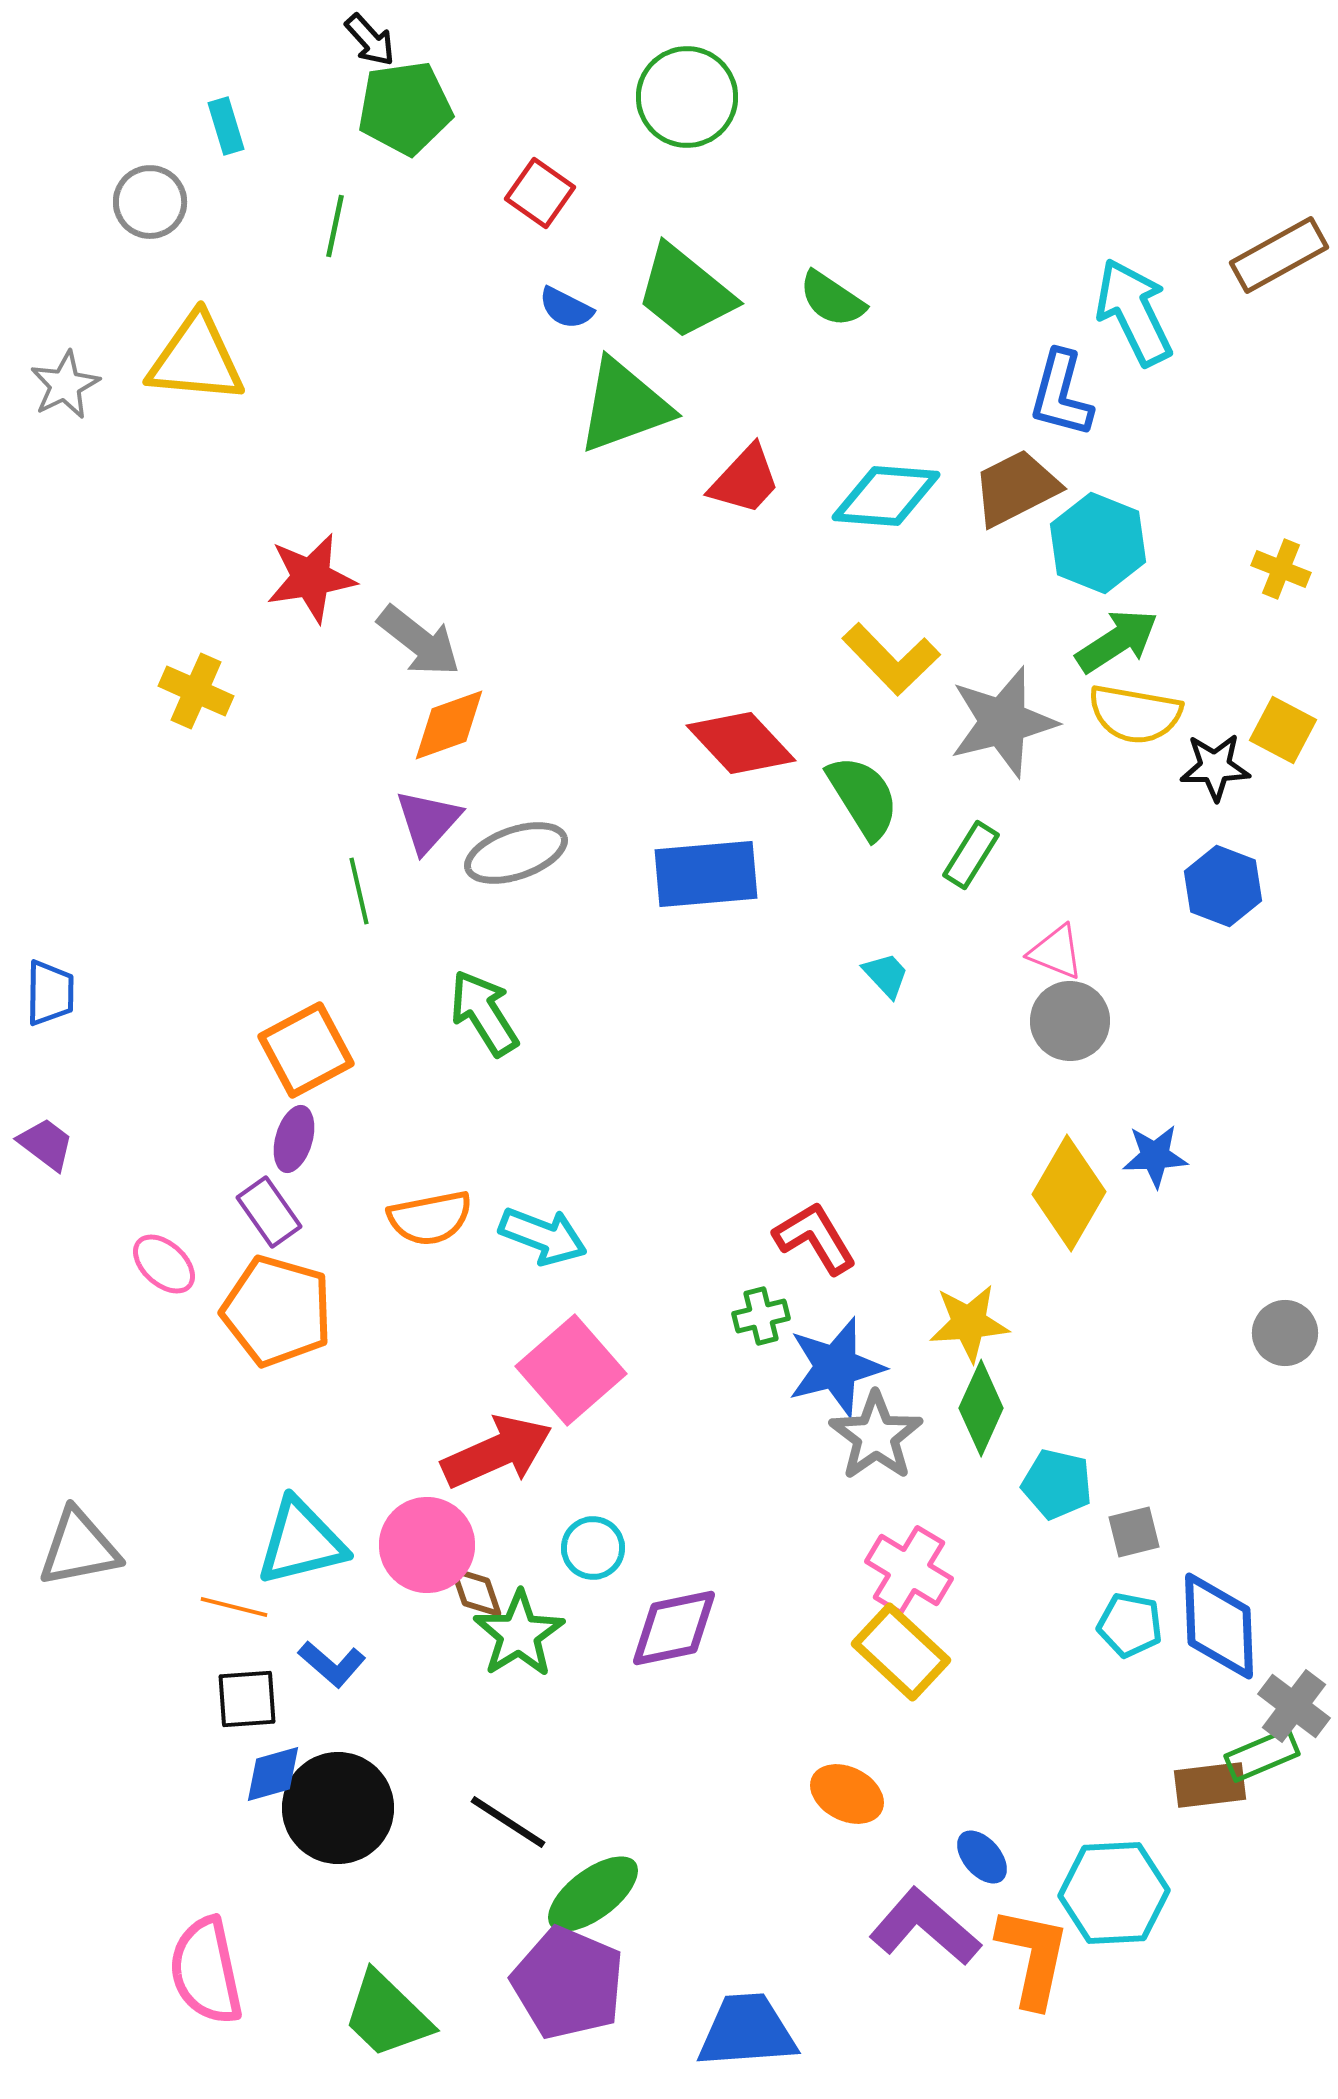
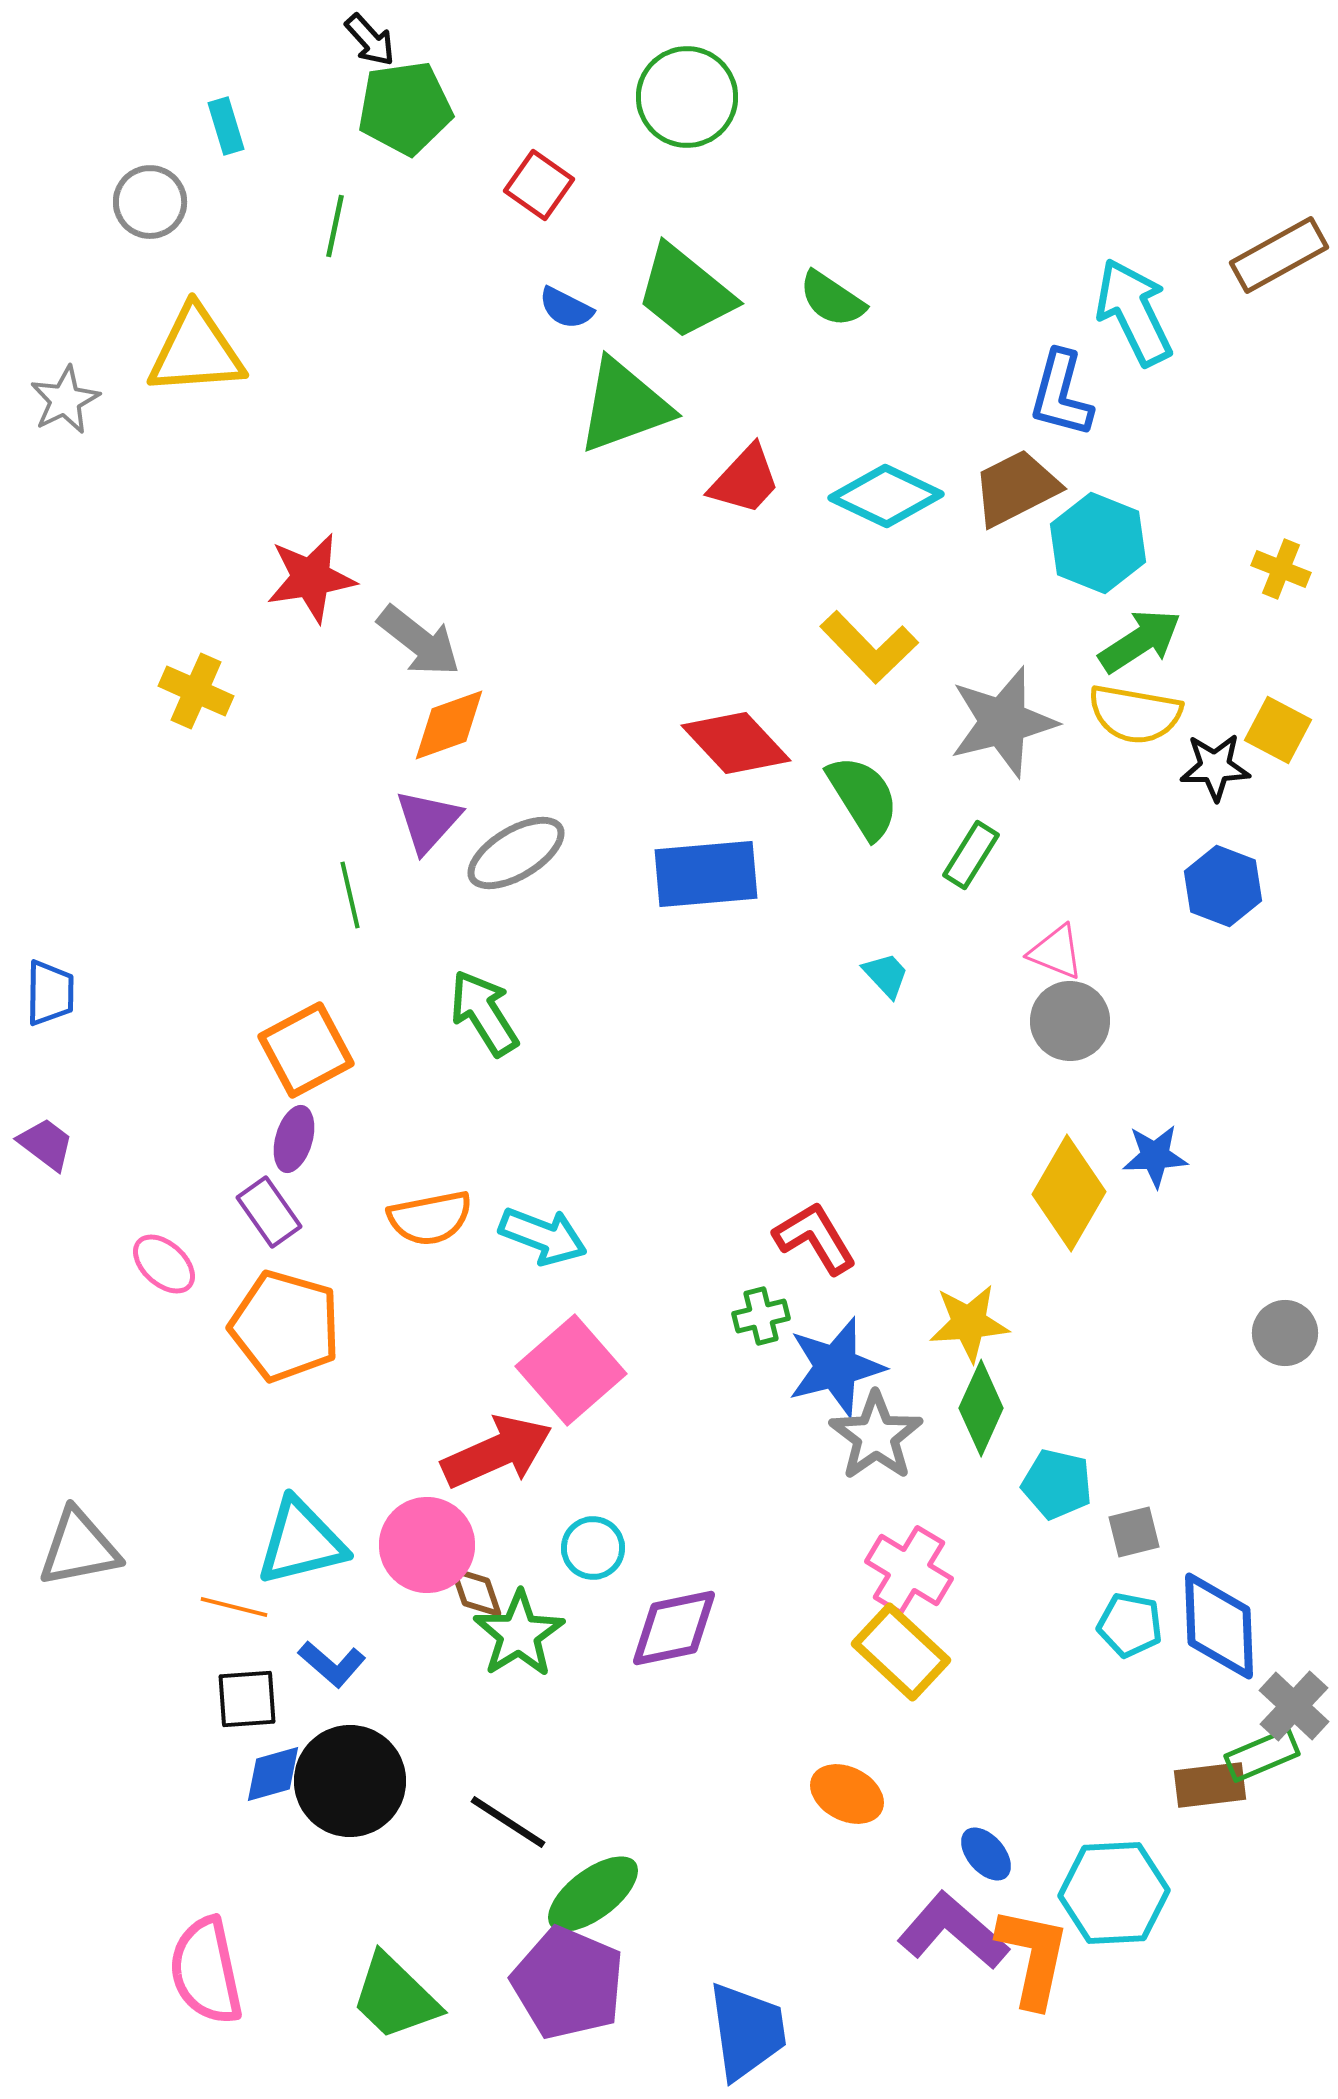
red square at (540, 193): moved 1 px left, 8 px up
yellow triangle at (196, 359): moved 8 px up; rotated 9 degrees counterclockwise
gray star at (65, 385): moved 15 px down
cyan diamond at (886, 496): rotated 21 degrees clockwise
green arrow at (1117, 641): moved 23 px right
yellow L-shape at (891, 659): moved 22 px left, 12 px up
yellow square at (1283, 730): moved 5 px left
red diamond at (741, 743): moved 5 px left
gray ellipse at (516, 853): rotated 12 degrees counterclockwise
green line at (359, 891): moved 9 px left, 4 px down
orange pentagon at (277, 1311): moved 8 px right, 15 px down
gray cross at (1294, 1706): rotated 6 degrees clockwise
black circle at (338, 1808): moved 12 px right, 27 px up
blue ellipse at (982, 1857): moved 4 px right, 3 px up
purple L-shape at (925, 1927): moved 28 px right, 4 px down
green trapezoid at (387, 2015): moved 8 px right, 18 px up
blue trapezoid at (747, 2031): rotated 86 degrees clockwise
